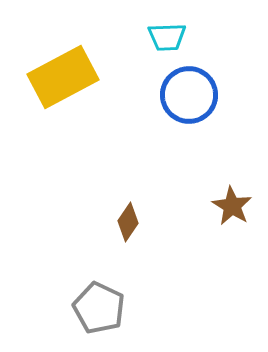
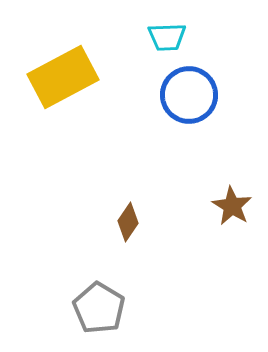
gray pentagon: rotated 6 degrees clockwise
